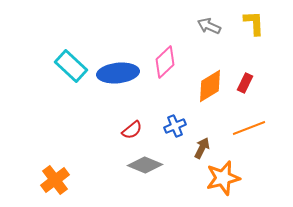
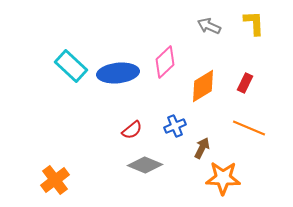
orange diamond: moved 7 px left
orange line: rotated 44 degrees clockwise
orange star: rotated 16 degrees clockwise
